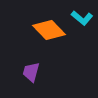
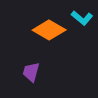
orange diamond: rotated 16 degrees counterclockwise
